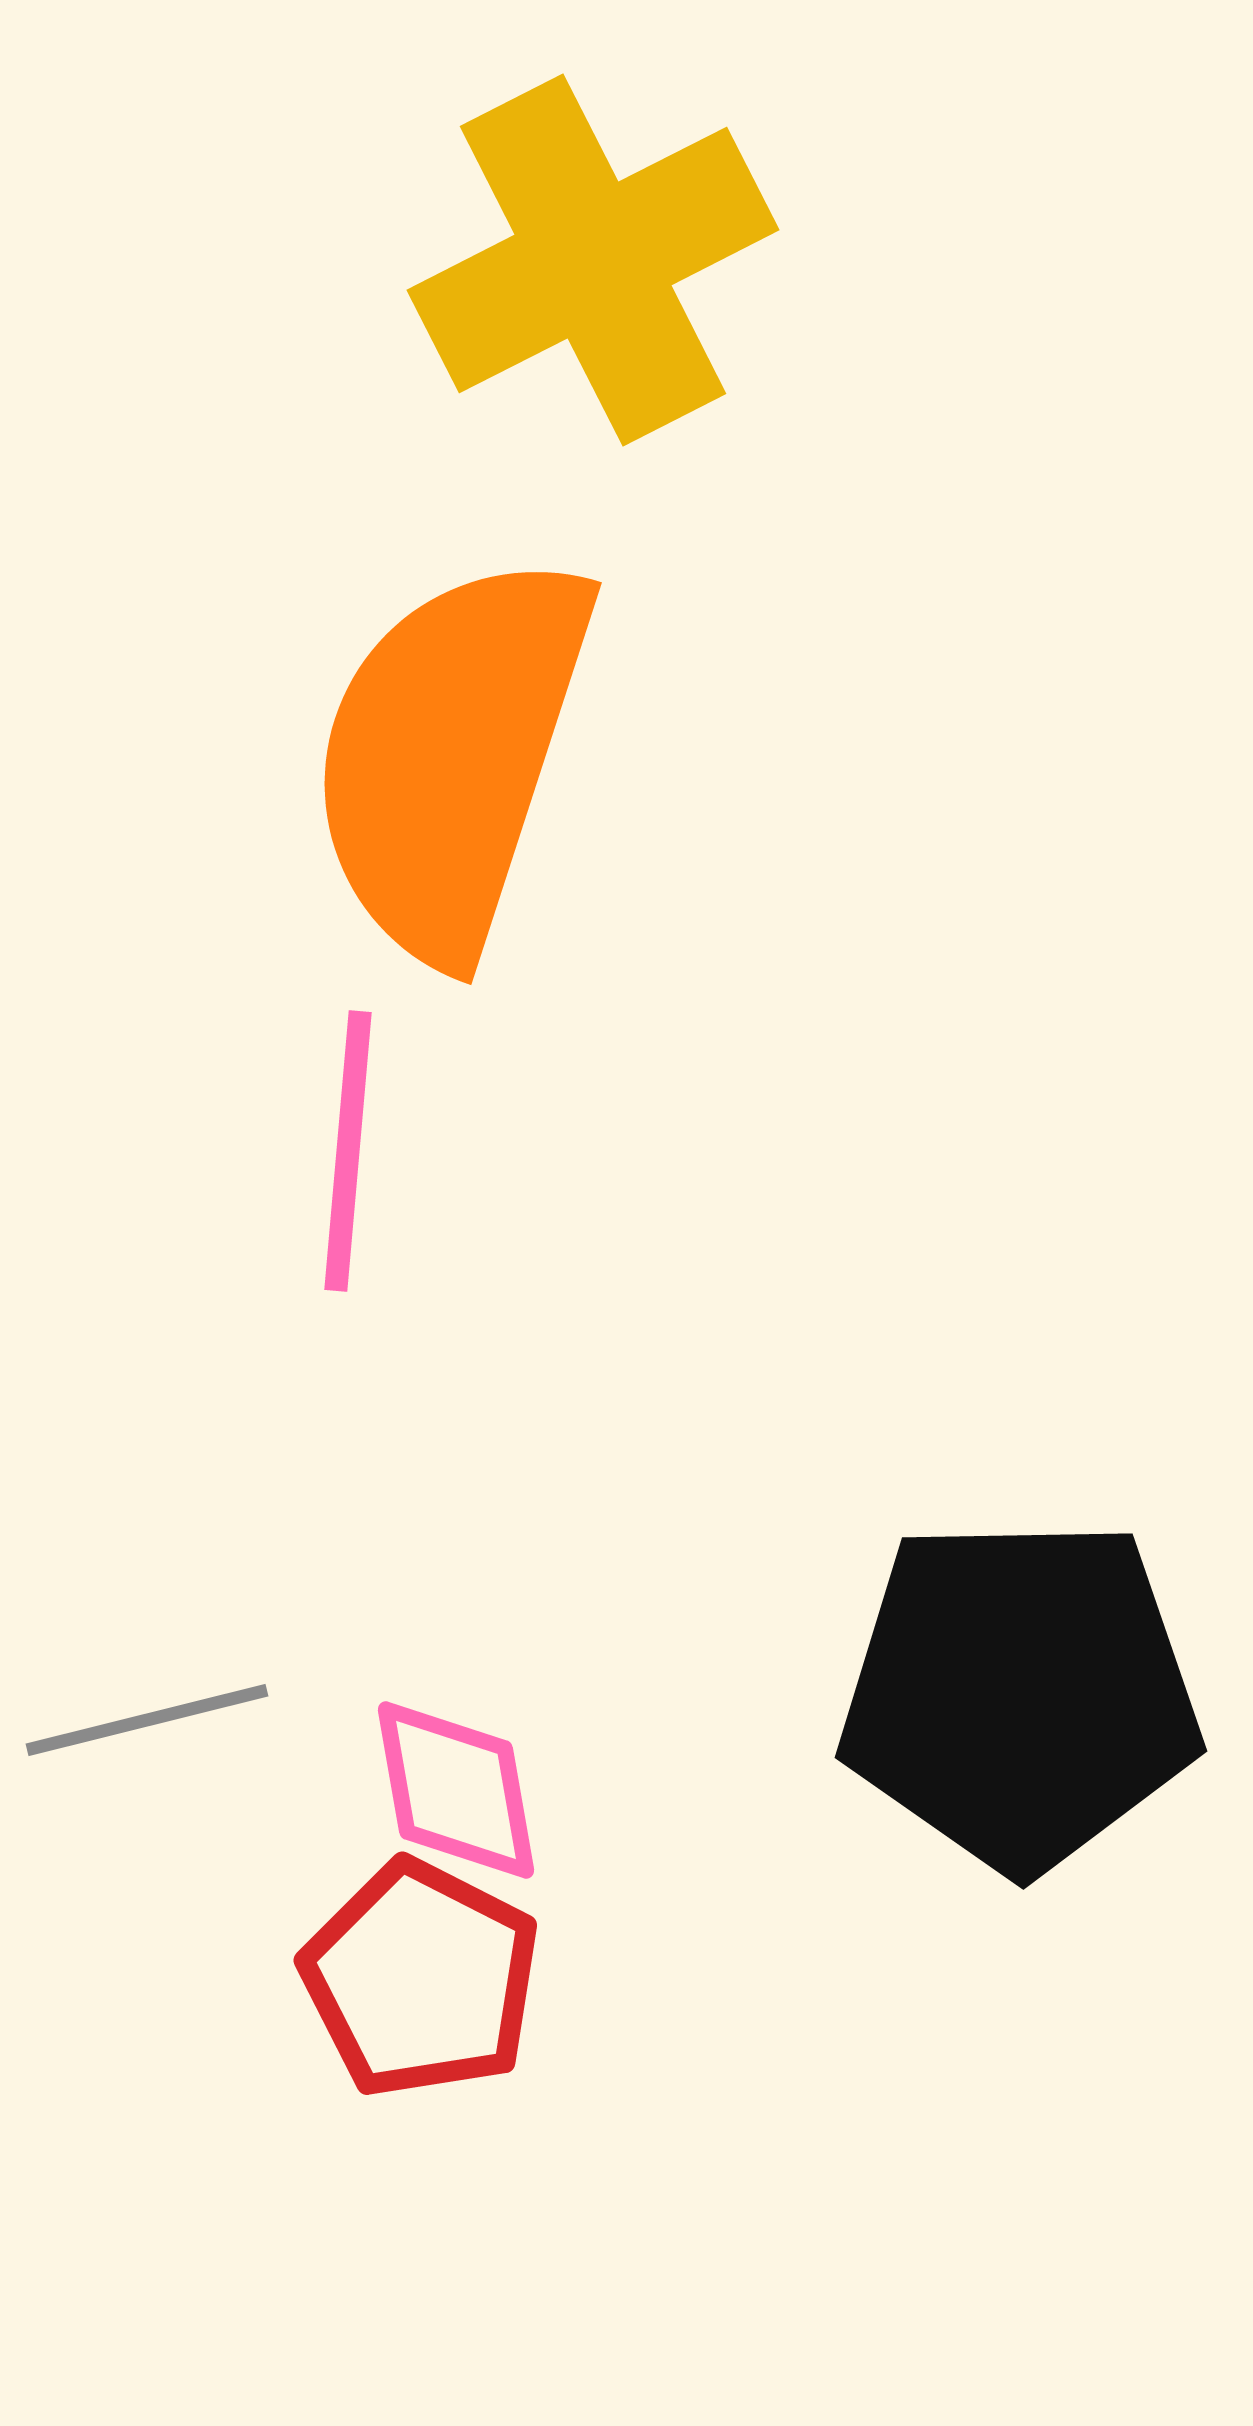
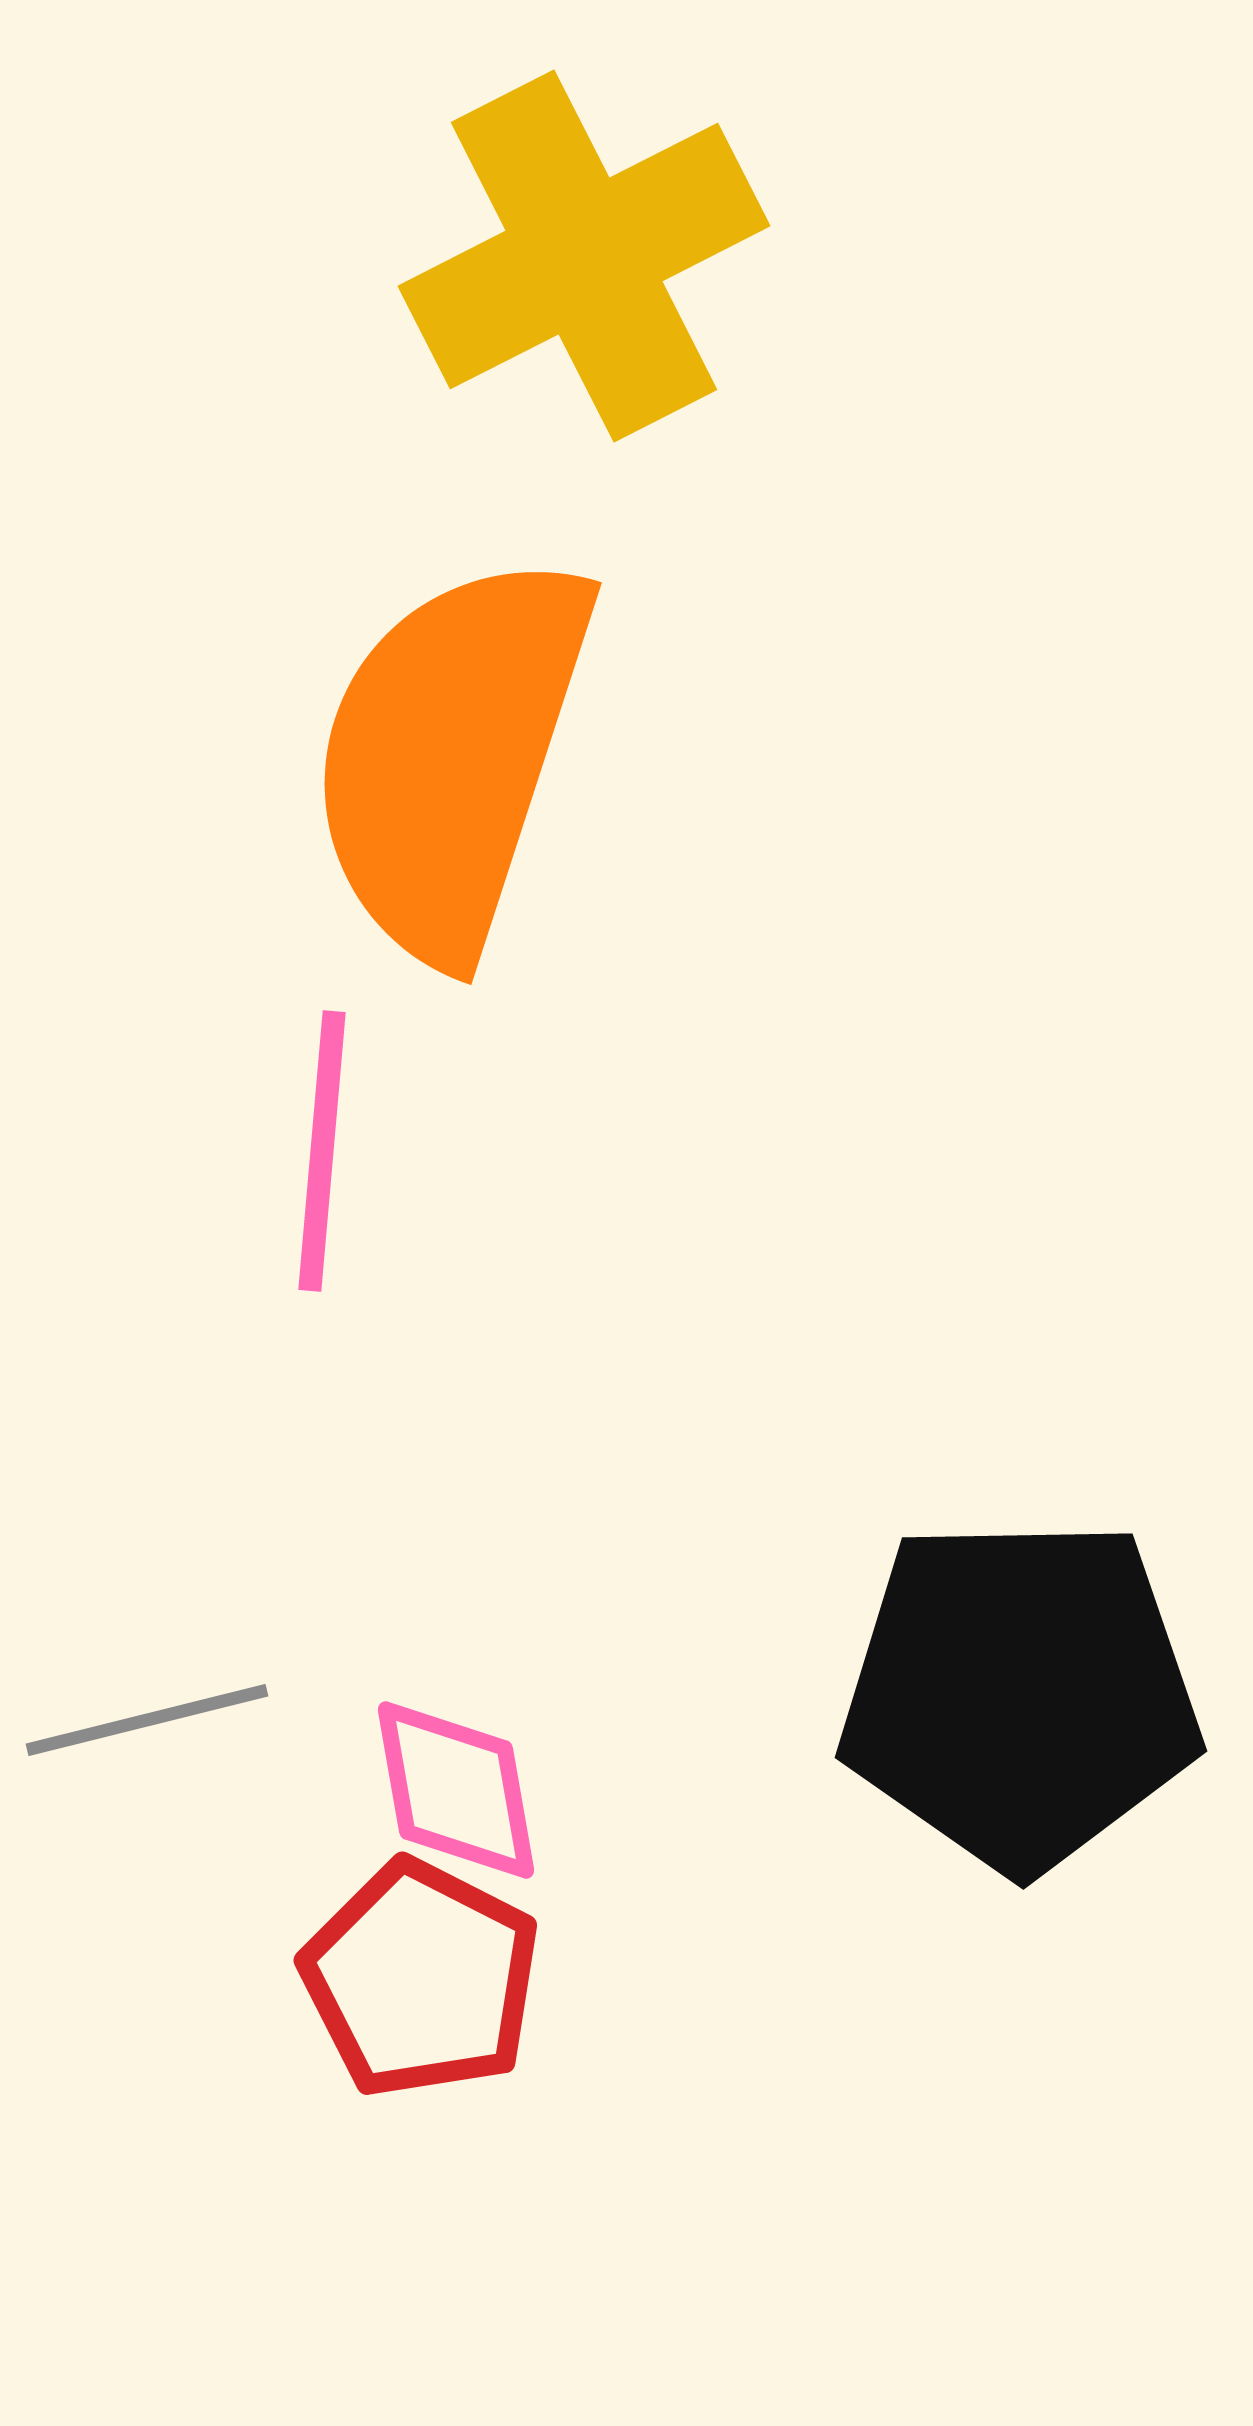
yellow cross: moved 9 px left, 4 px up
pink line: moved 26 px left
